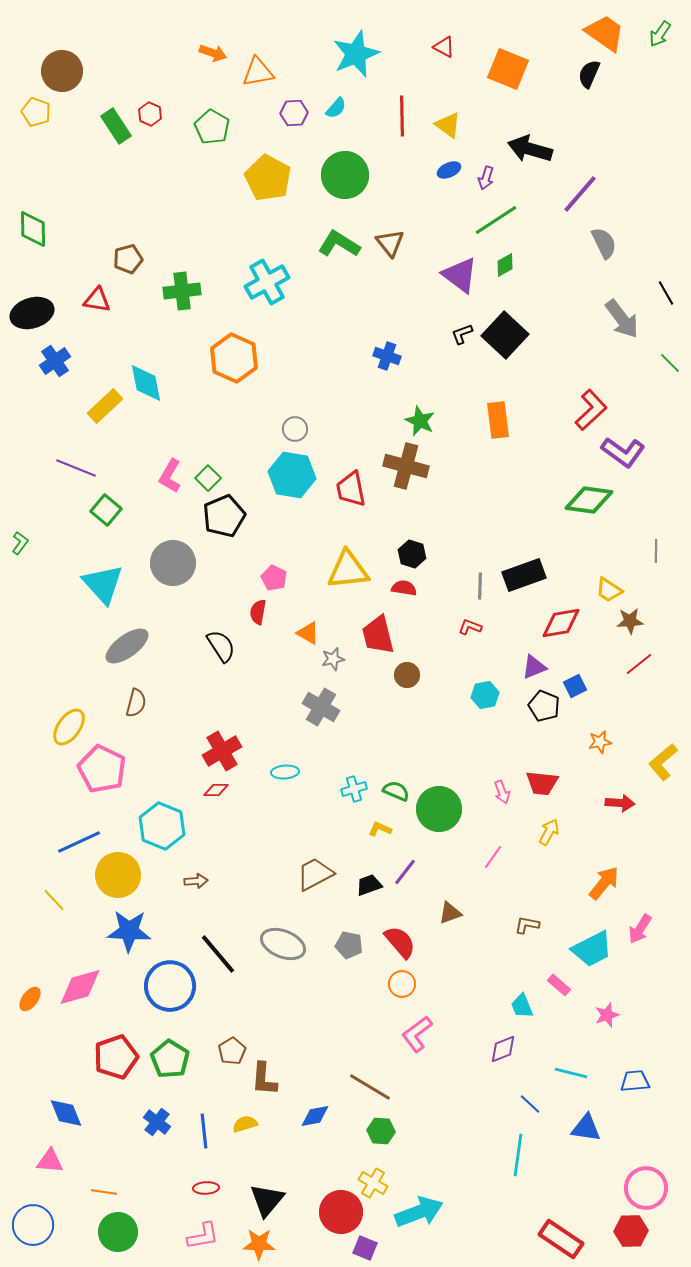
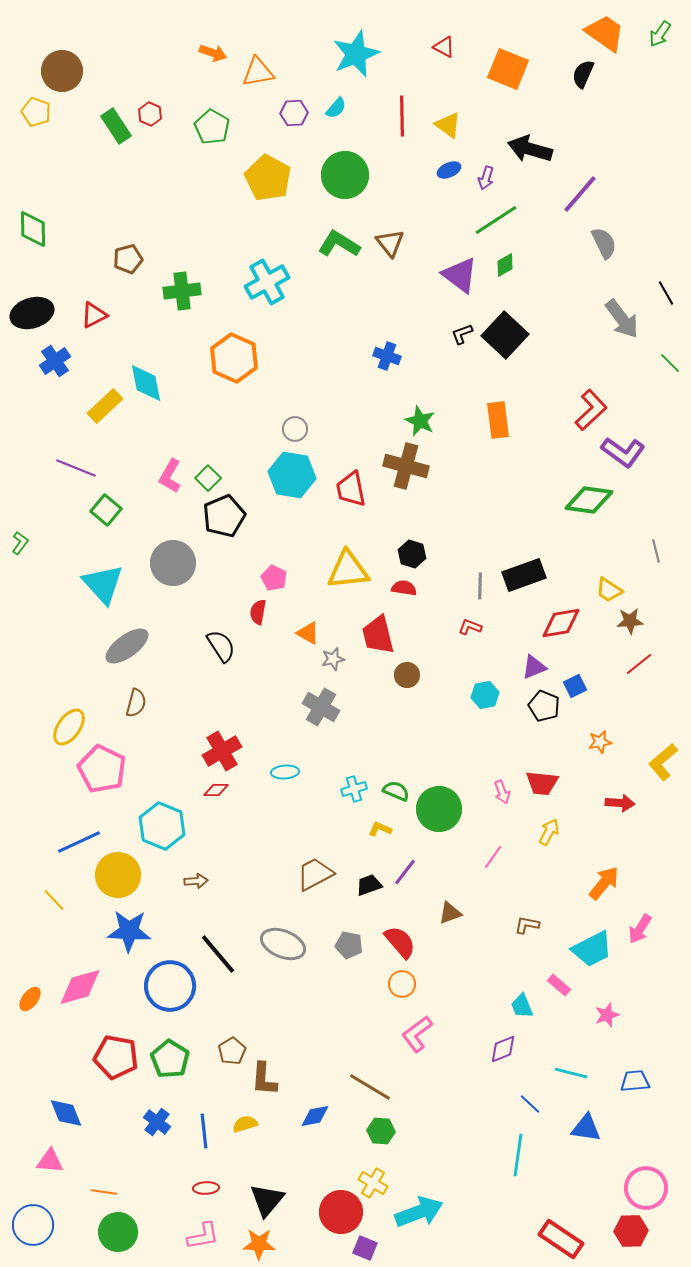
black semicircle at (589, 74): moved 6 px left
red triangle at (97, 300): moved 3 px left, 15 px down; rotated 36 degrees counterclockwise
gray line at (656, 551): rotated 15 degrees counterclockwise
red pentagon at (116, 1057): rotated 30 degrees clockwise
